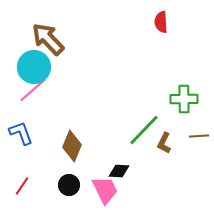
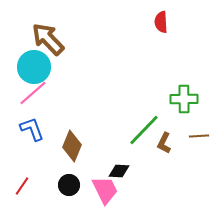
pink line: moved 3 px down
blue L-shape: moved 11 px right, 4 px up
